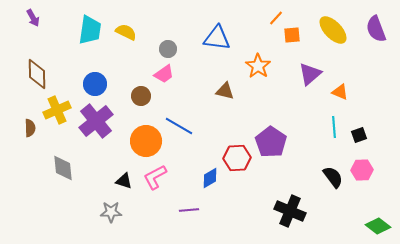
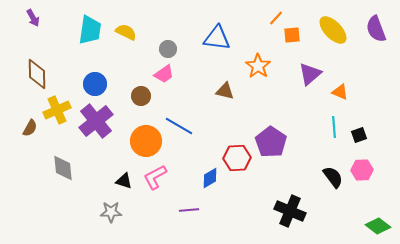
brown semicircle: rotated 30 degrees clockwise
